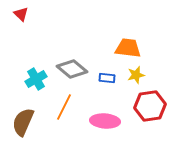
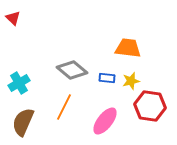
red triangle: moved 8 px left, 4 px down
gray diamond: moved 1 px down
yellow star: moved 5 px left, 6 px down
cyan cross: moved 17 px left, 4 px down
red hexagon: rotated 16 degrees clockwise
pink ellipse: rotated 56 degrees counterclockwise
